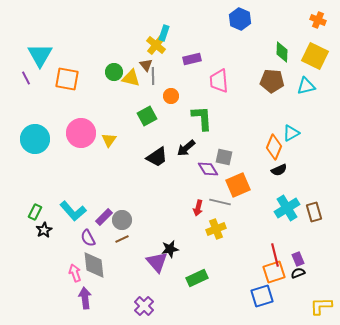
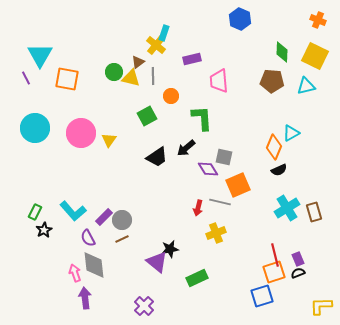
brown triangle at (146, 65): moved 8 px left, 3 px up; rotated 32 degrees clockwise
cyan circle at (35, 139): moved 11 px up
yellow cross at (216, 229): moved 4 px down
purple triangle at (157, 262): rotated 10 degrees counterclockwise
